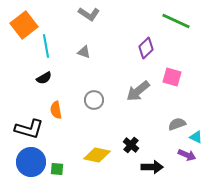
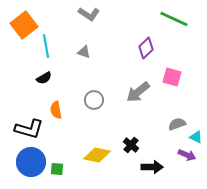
green line: moved 2 px left, 2 px up
gray arrow: moved 1 px down
